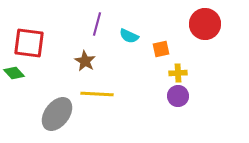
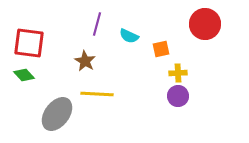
green diamond: moved 10 px right, 2 px down
